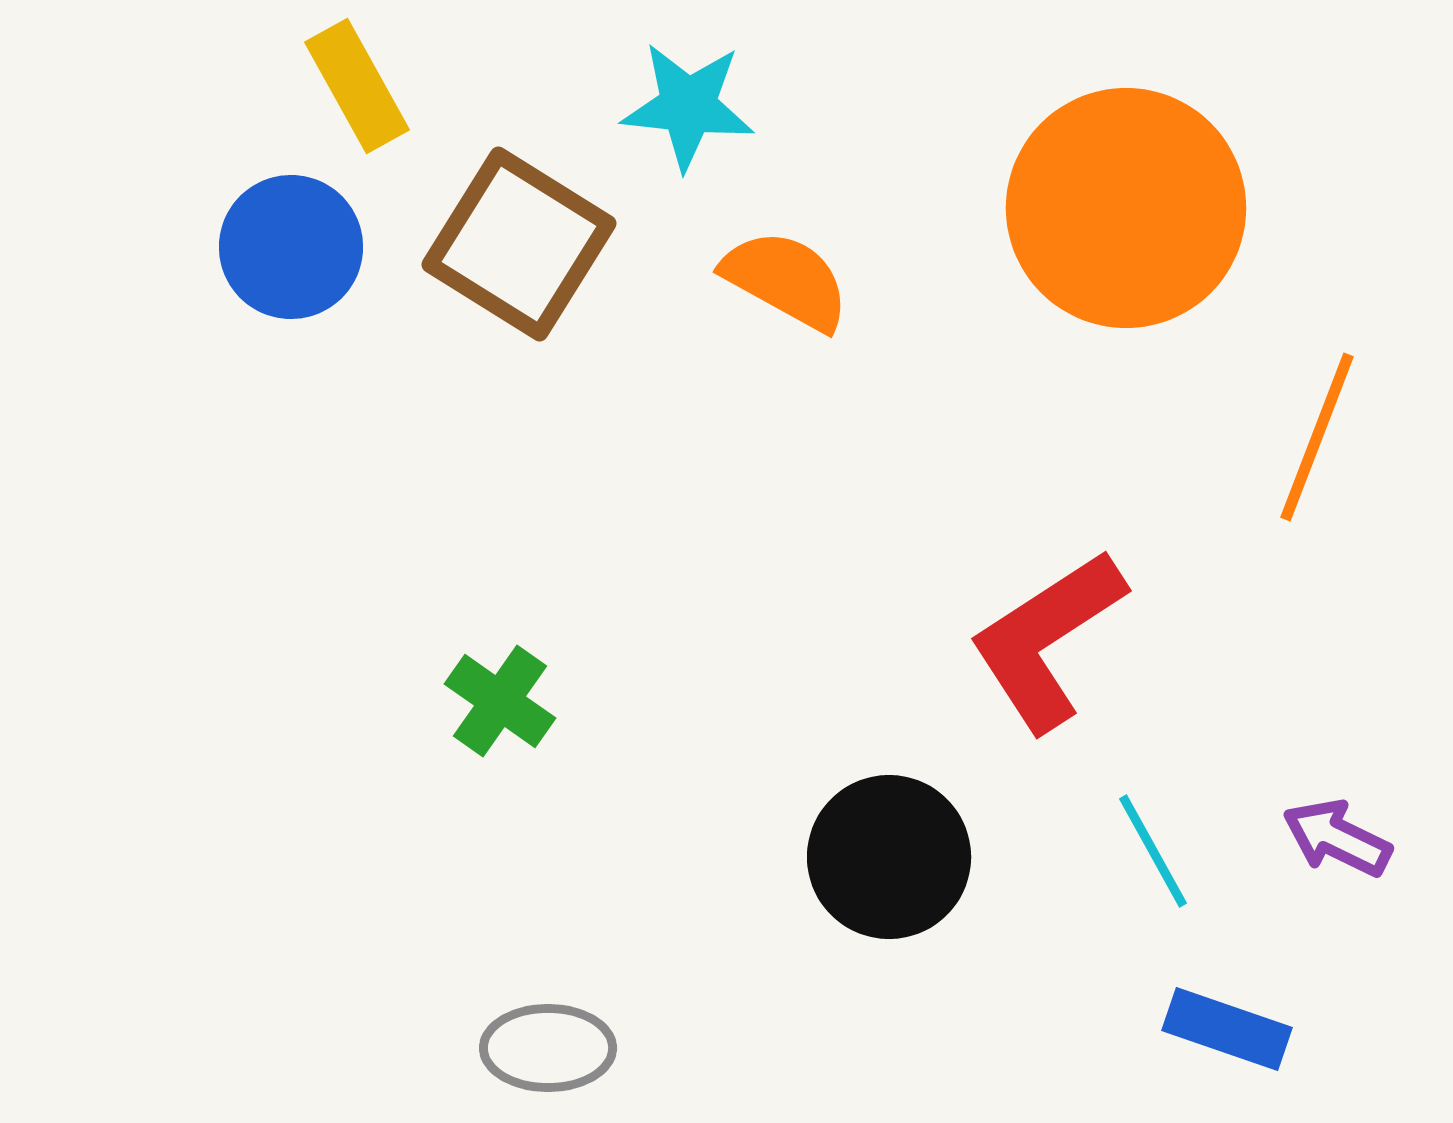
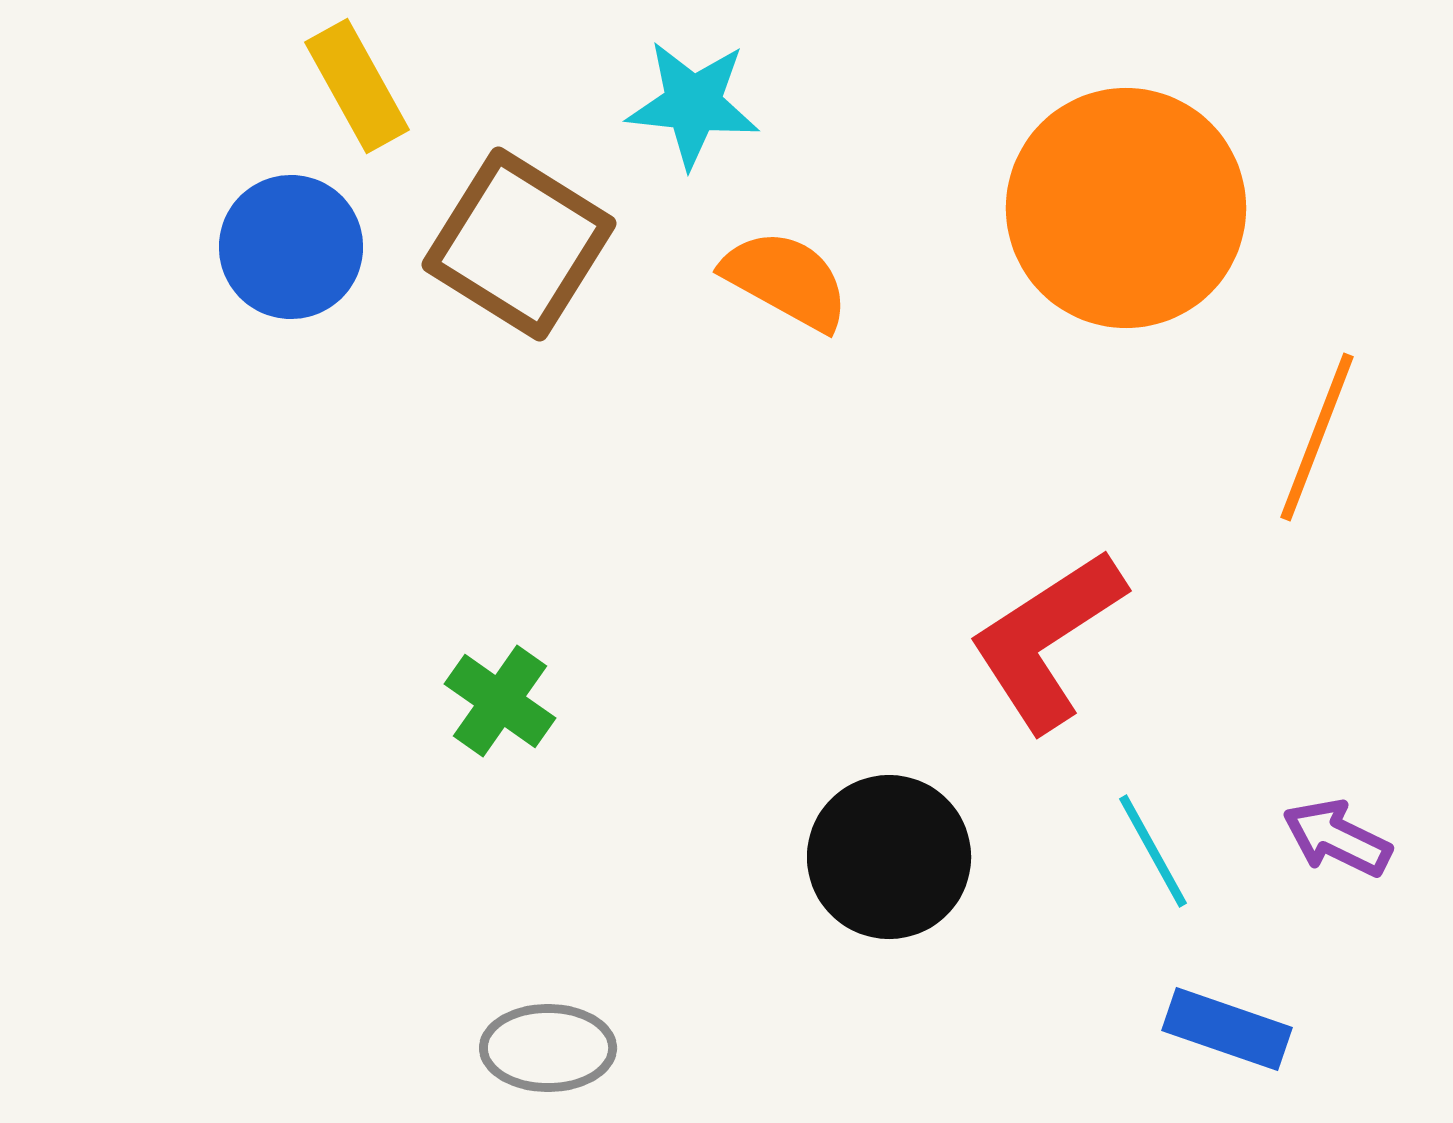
cyan star: moved 5 px right, 2 px up
